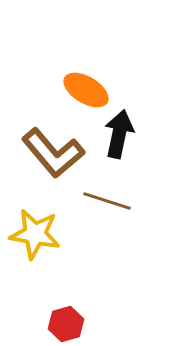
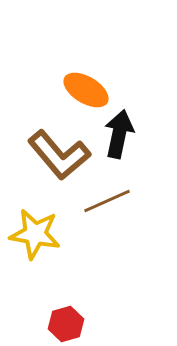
brown L-shape: moved 6 px right, 2 px down
brown line: rotated 42 degrees counterclockwise
